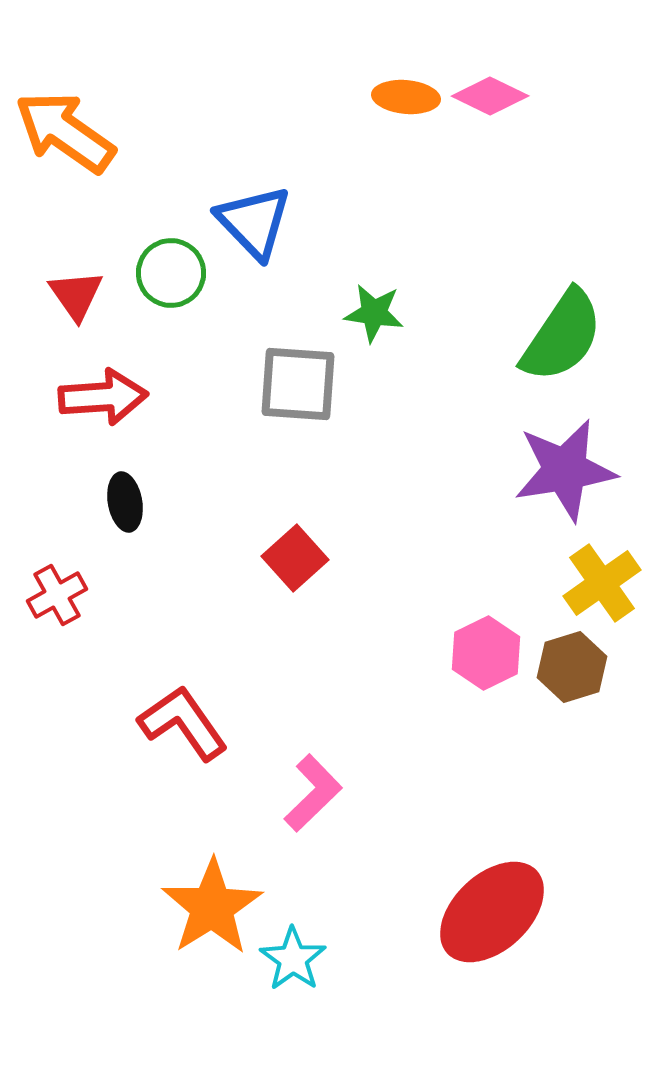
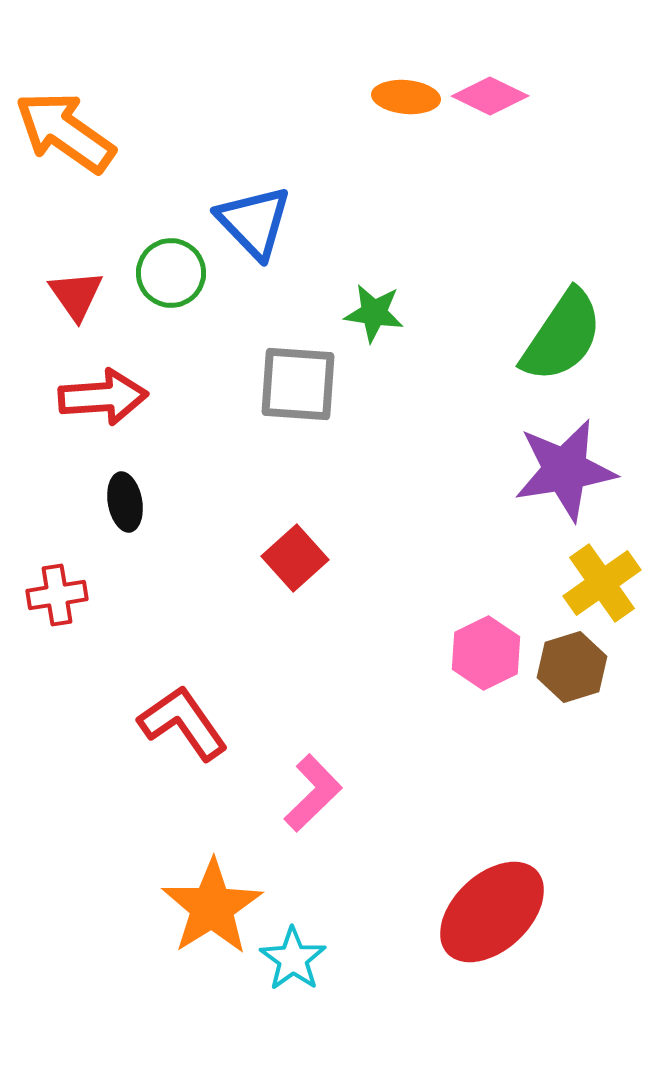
red cross: rotated 20 degrees clockwise
